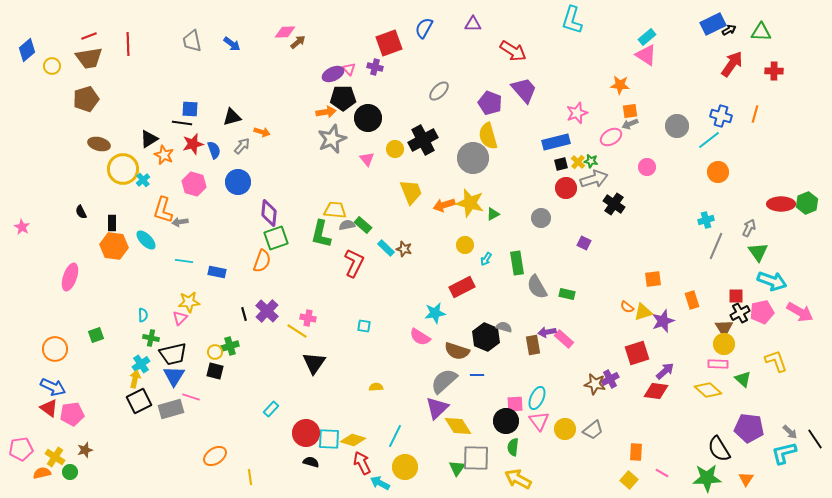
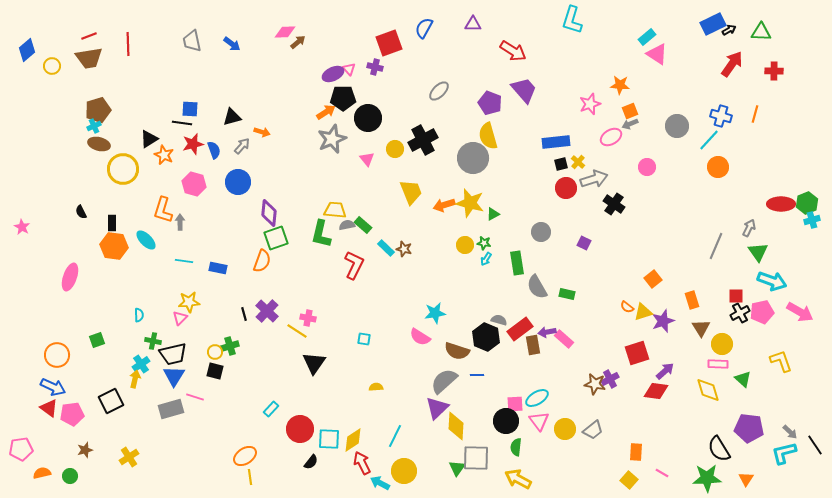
pink triangle at (646, 55): moved 11 px right, 1 px up
brown pentagon at (86, 99): moved 12 px right, 11 px down
orange square at (630, 111): rotated 14 degrees counterclockwise
orange arrow at (326, 112): rotated 24 degrees counterclockwise
pink star at (577, 113): moved 13 px right, 9 px up
cyan line at (709, 140): rotated 10 degrees counterclockwise
blue rectangle at (556, 142): rotated 8 degrees clockwise
green star at (591, 161): moved 107 px left, 82 px down
orange circle at (718, 172): moved 5 px up
cyan cross at (143, 180): moved 49 px left, 54 px up; rotated 16 degrees clockwise
gray circle at (541, 218): moved 14 px down
cyan cross at (706, 220): moved 106 px right
gray arrow at (180, 222): rotated 98 degrees clockwise
red L-shape at (354, 263): moved 2 px down
blue rectangle at (217, 272): moved 1 px right, 4 px up
orange square at (653, 279): rotated 30 degrees counterclockwise
red rectangle at (462, 287): moved 58 px right, 42 px down; rotated 10 degrees counterclockwise
cyan semicircle at (143, 315): moved 4 px left
cyan square at (364, 326): moved 13 px down
gray semicircle at (504, 327): moved 5 px left, 7 px up
brown triangle at (724, 328): moved 23 px left
green square at (96, 335): moved 1 px right, 5 px down
green cross at (151, 338): moved 2 px right, 3 px down
yellow circle at (724, 344): moved 2 px left
orange circle at (55, 349): moved 2 px right, 6 px down
yellow L-shape at (776, 361): moved 5 px right
yellow diamond at (708, 390): rotated 32 degrees clockwise
pink line at (191, 397): moved 4 px right
cyan ellipse at (537, 398): rotated 35 degrees clockwise
black square at (139, 401): moved 28 px left
yellow diamond at (458, 426): moved 2 px left; rotated 36 degrees clockwise
red circle at (306, 433): moved 6 px left, 4 px up
black line at (815, 439): moved 6 px down
yellow diamond at (353, 440): rotated 50 degrees counterclockwise
green semicircle at (513, 447): moved 3 px right
orange ellipse at (215, 456): moved 30 px right
yellow cross at (55, 457): moved 74 px right; rotated 24 degrees clockwise
black semicircle at (311, 462): rotated 112 degrees clockwise
yellow circle at (405, 467): moved 1 px left, 4 px down
green circle at (70, 472): moved 4 px down
